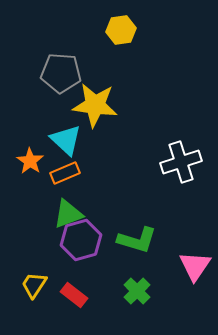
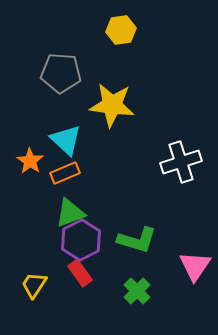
yellow star: moved 17 px right
green triangle: moved 2 px right, 1 px up
purple hexagon: rotated 12 degrees counterclockwise
red rectangle: moved 6 px right, 22 px up; rotated 16 degrees clockwise
